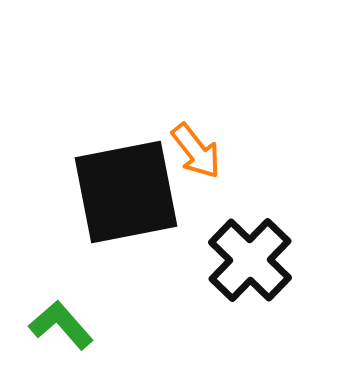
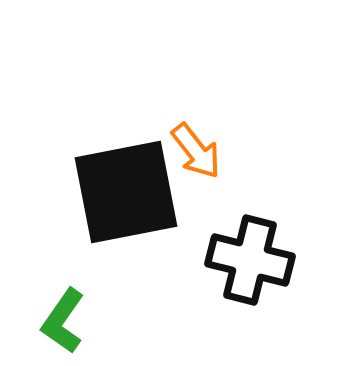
black cross: rotated 30 degrees counterclockwise
green L-shape: moved 2 px right, 4 px up; rotated 104 degrees counterclockwise
